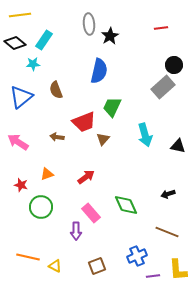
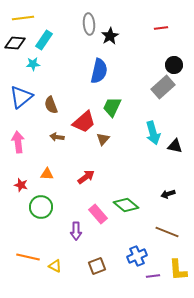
yellow line: moved 3 px right, 3 px down
black diamond: rotated 35 degrees counterclockwise
brown semicircle: moved 5 px left, 15 px down
red trapezoid: rotated 20 degrees counterclockwise
cyan arrow: moved 8 px right, 2 px up
pink arrow: rotated 50 degrees clockwise
black triangle: moved 3 px left
orange triangle: rotated 24 degrees clockwise
green diamond: rotated 25 degrees counterclockwise
pink rectangle: moved 7 px right, 1 px down
